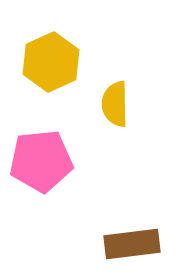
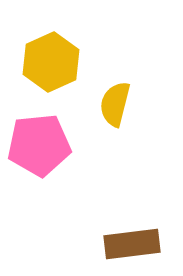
yellow semicircle: rotated 15 degrees clockwise
pink pentagon: moved 2 px left, 16 px up
